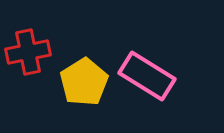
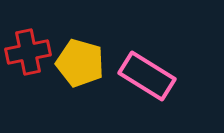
yellow pentagon: moved 4 px left, 19 px up; rotated 24 degrees counterclockwise
